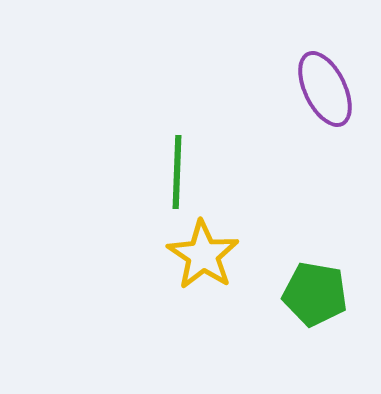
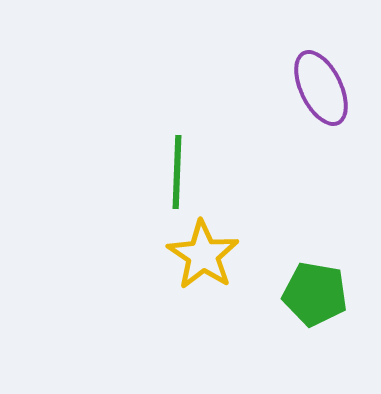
purple ellipse: moved 4 px left, 1 px up
